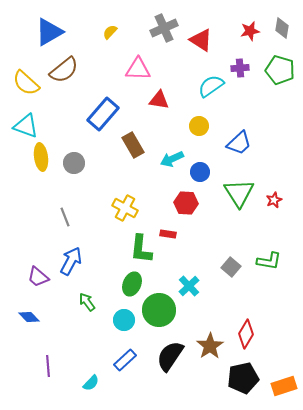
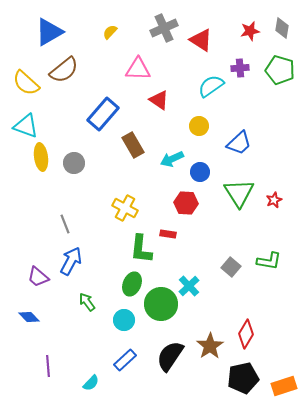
red triangle at (159, 100): rotated 25 degrees clockwise
gray line at (65, 217): moved 7 px down
green circle at (159, 310): moved 2 px right, 6 px up
